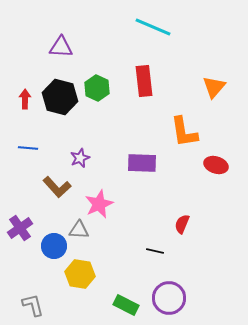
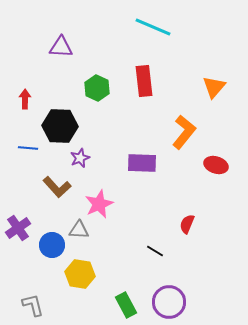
black hexagon: moved 29 px down; rotated 12 degrees counterclockwise
orange L-shape: rotated 132 degrees counterclockwise
red semicircle: moved 5 px right
purple cross: moved 2 px left
blue circle: moved 2 px left, 1 px up
black line: rotated 18 degrees clockwise
purple circle: moved 4 px down
green rectangle: rotated 35 degrees clockwise
